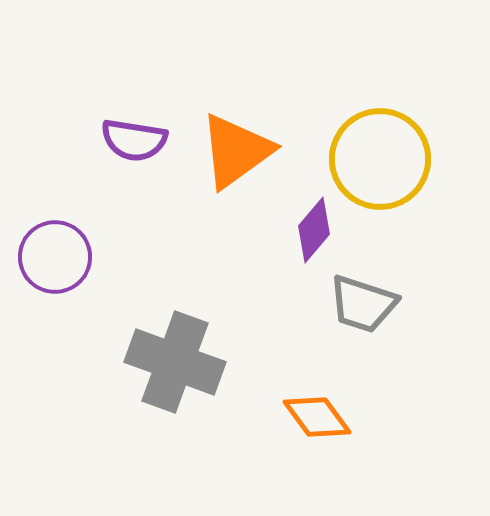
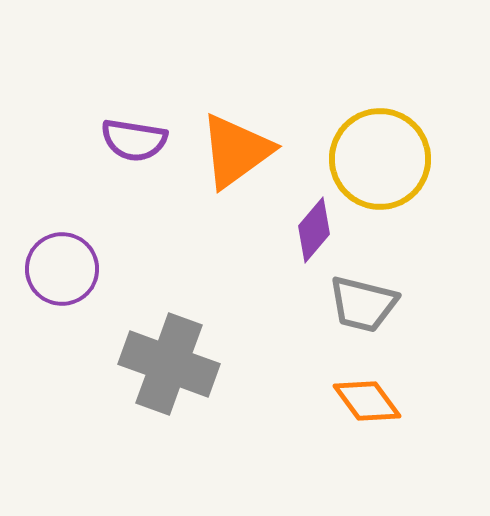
purple circle: moved 7 px right, 12 px down
gray trapezoid: rotated 4 degrees counterclockwise
gray cross: moved 6 px left, 2 px down
orange diamond: moved 50 px right, 16 px up
